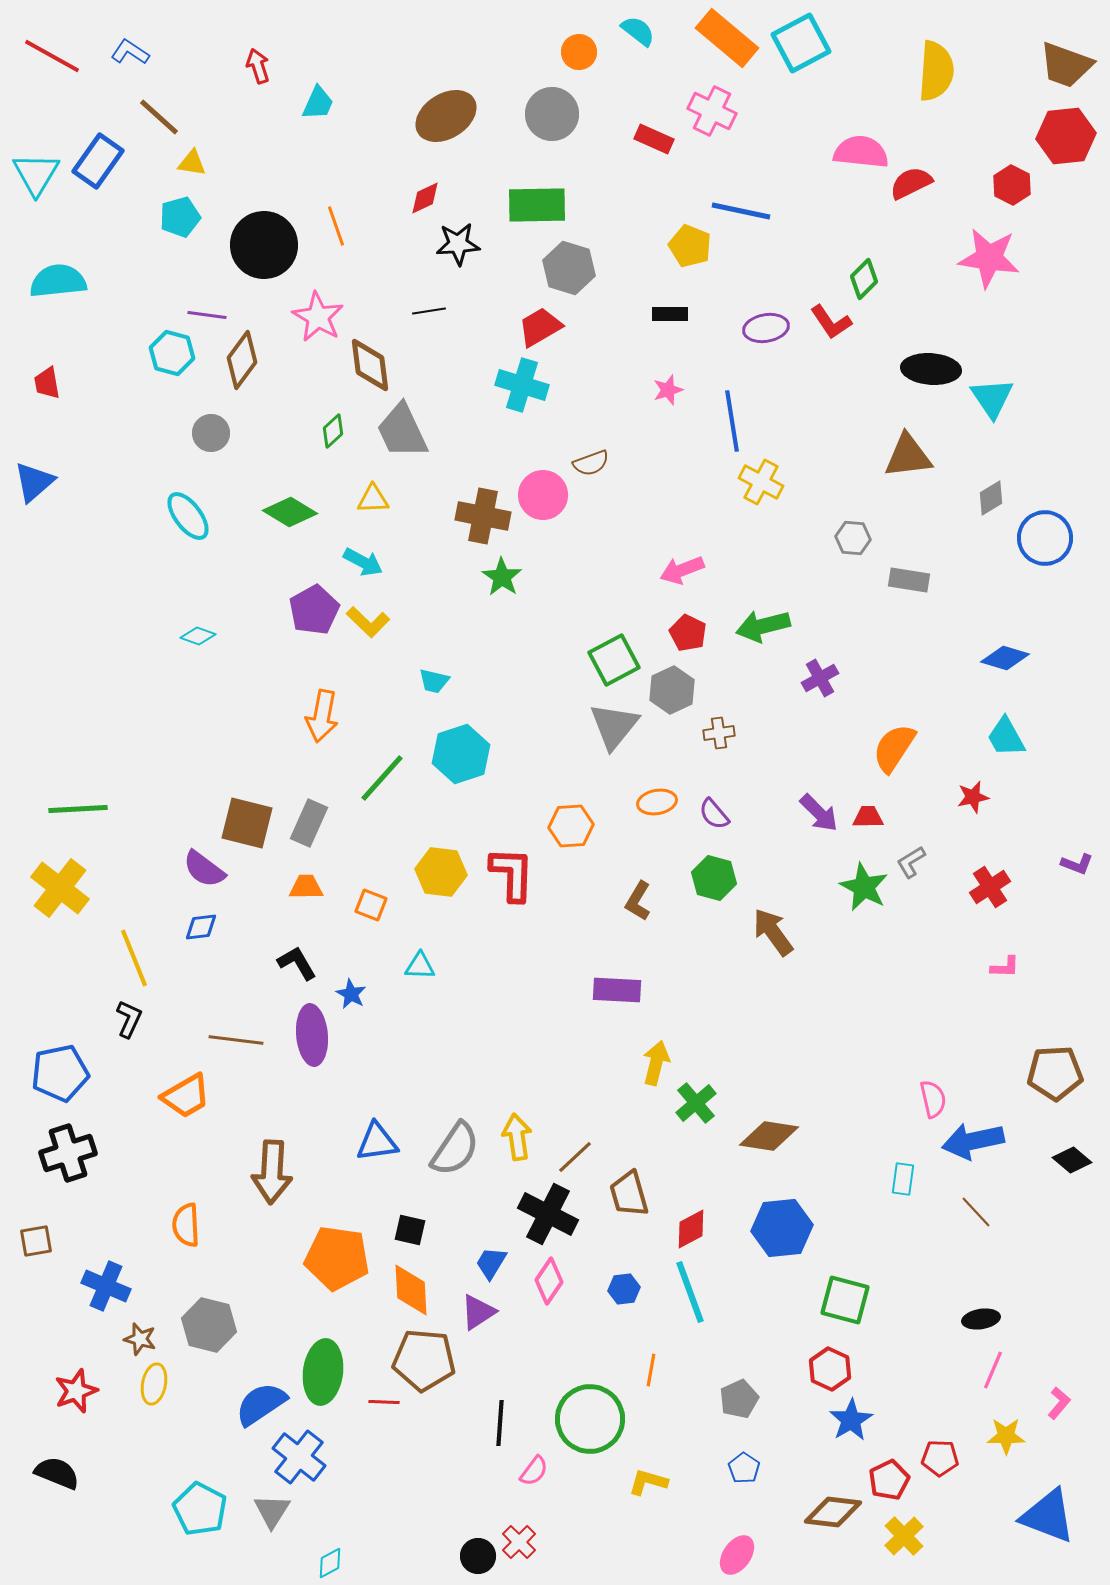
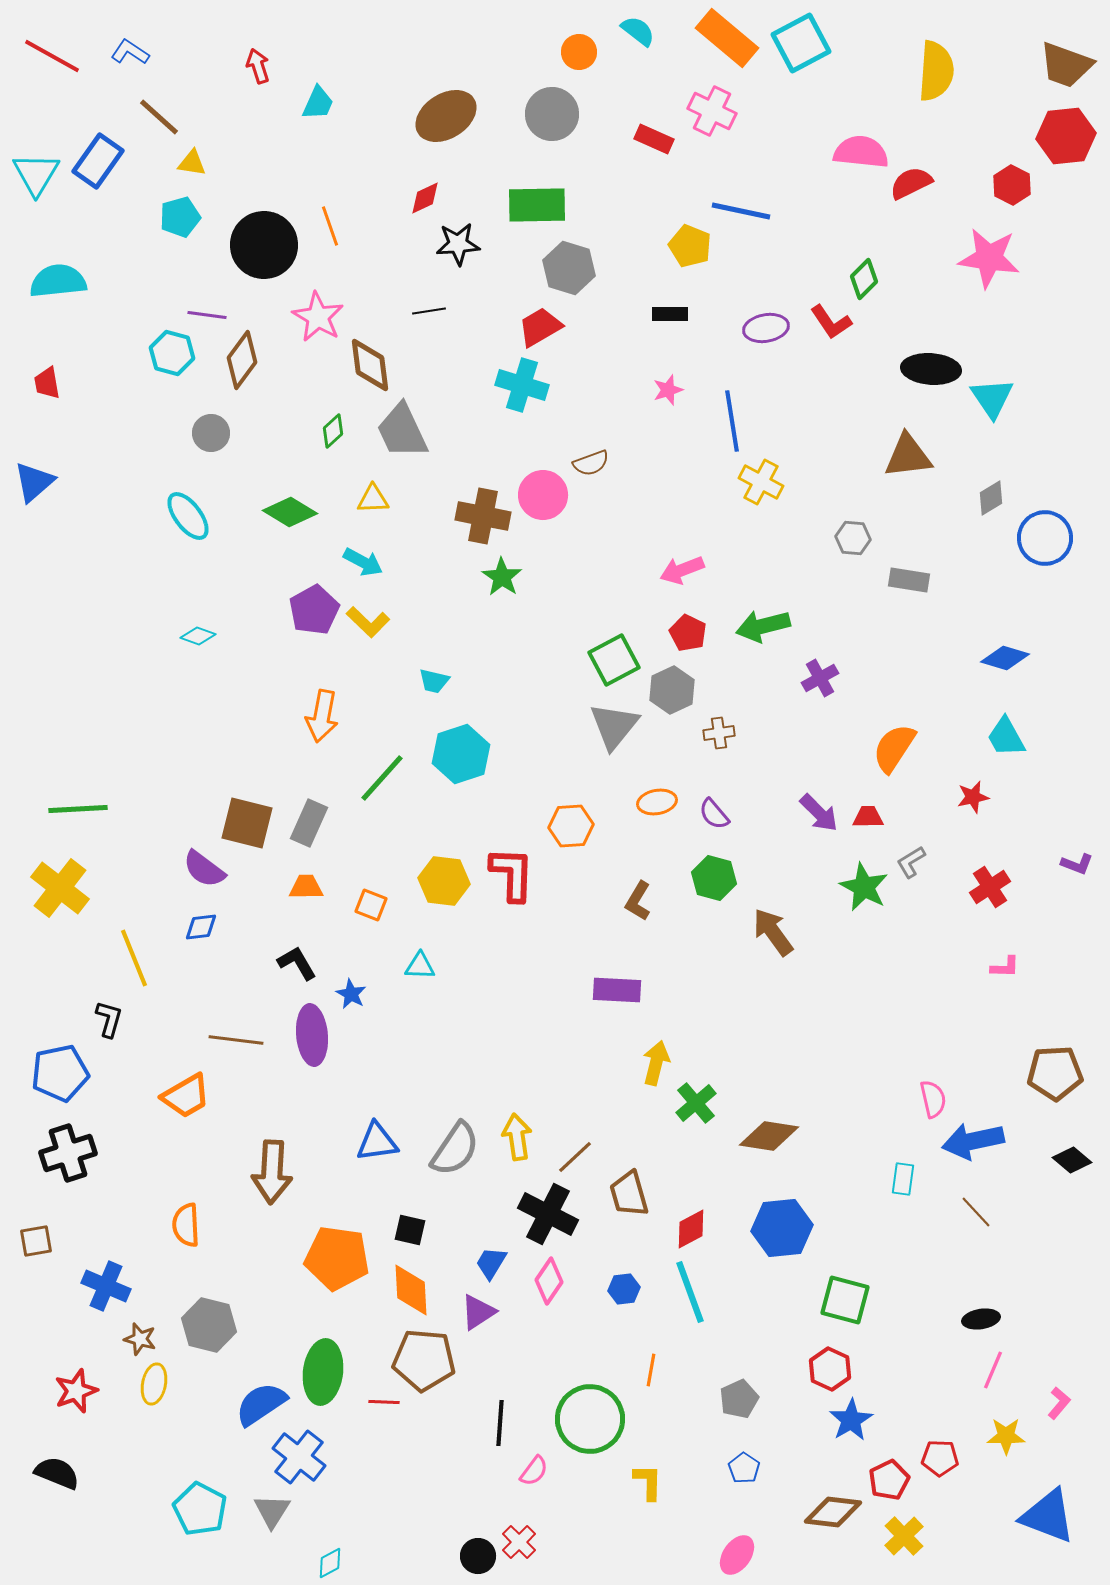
orange line at (336, 226): moved 6 px left
yellow hexagon at (441, 872): moved 3 px right, 9 px down
black L-shape at (129, 1019): moved 20 px left; rotated 9 degrees counterclockwise
yellow L-shape at (648, 1482): rotated 75 degrees clockwise
